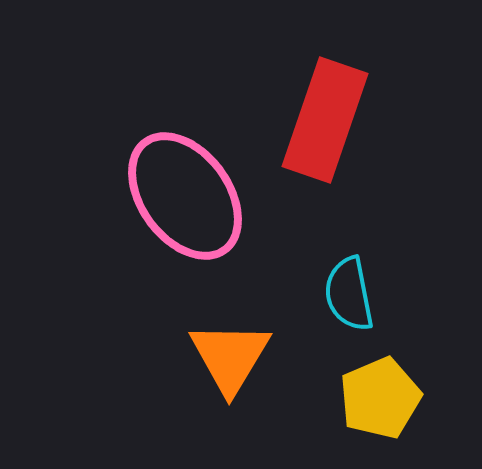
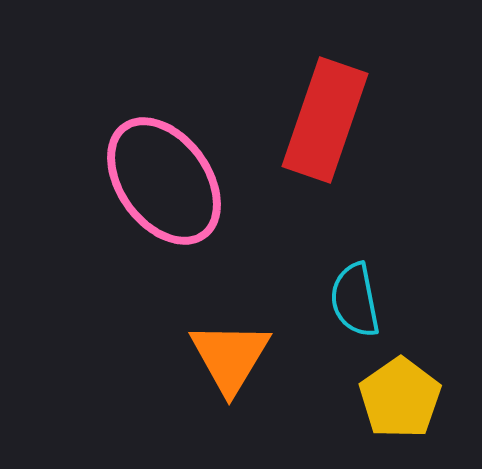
pink ellipse: moved 21 px left, 15 px up
cyan semicircle: moved 6 px right, 6 px down
yellow pentagon: moved 20 px right; rotated 12 degrees counterclockwise
